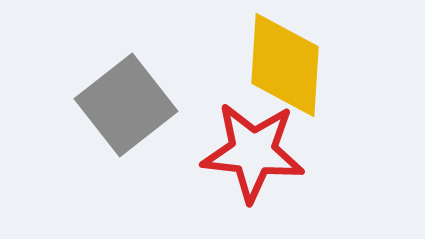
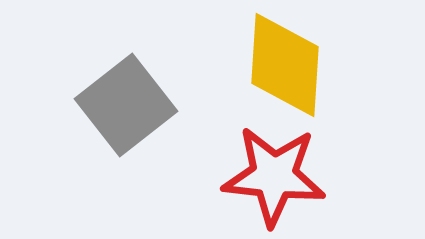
red star: moved 21 px right, 24 px down
